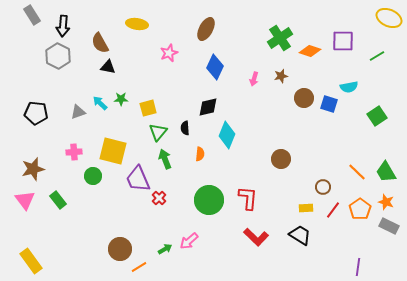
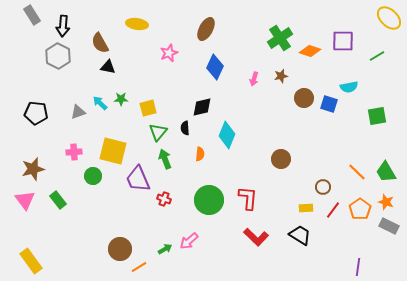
yellow ellipse at (389, 18): rotated 20 degrees clockwise
black diamond at (208, 107): moved 6 px left
green square at (377, 116): rotated 24 degrees clockwise
red cross at (159, 198): moved 5 px right, 1 px down; rotated 24 degrees counterclockwise
